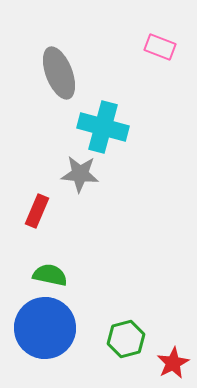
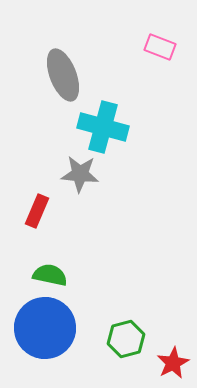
gray ellipse: moved 4 px right, 2 px down
